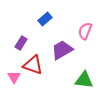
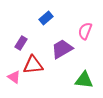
blue rectangle: moved 1 px right, 1 px up
purple trapezoid: moved 1 px up
red triangle: rotated 25 degrees counterclockwise
pink triangle: rotated 24 degrees counterclockwise
